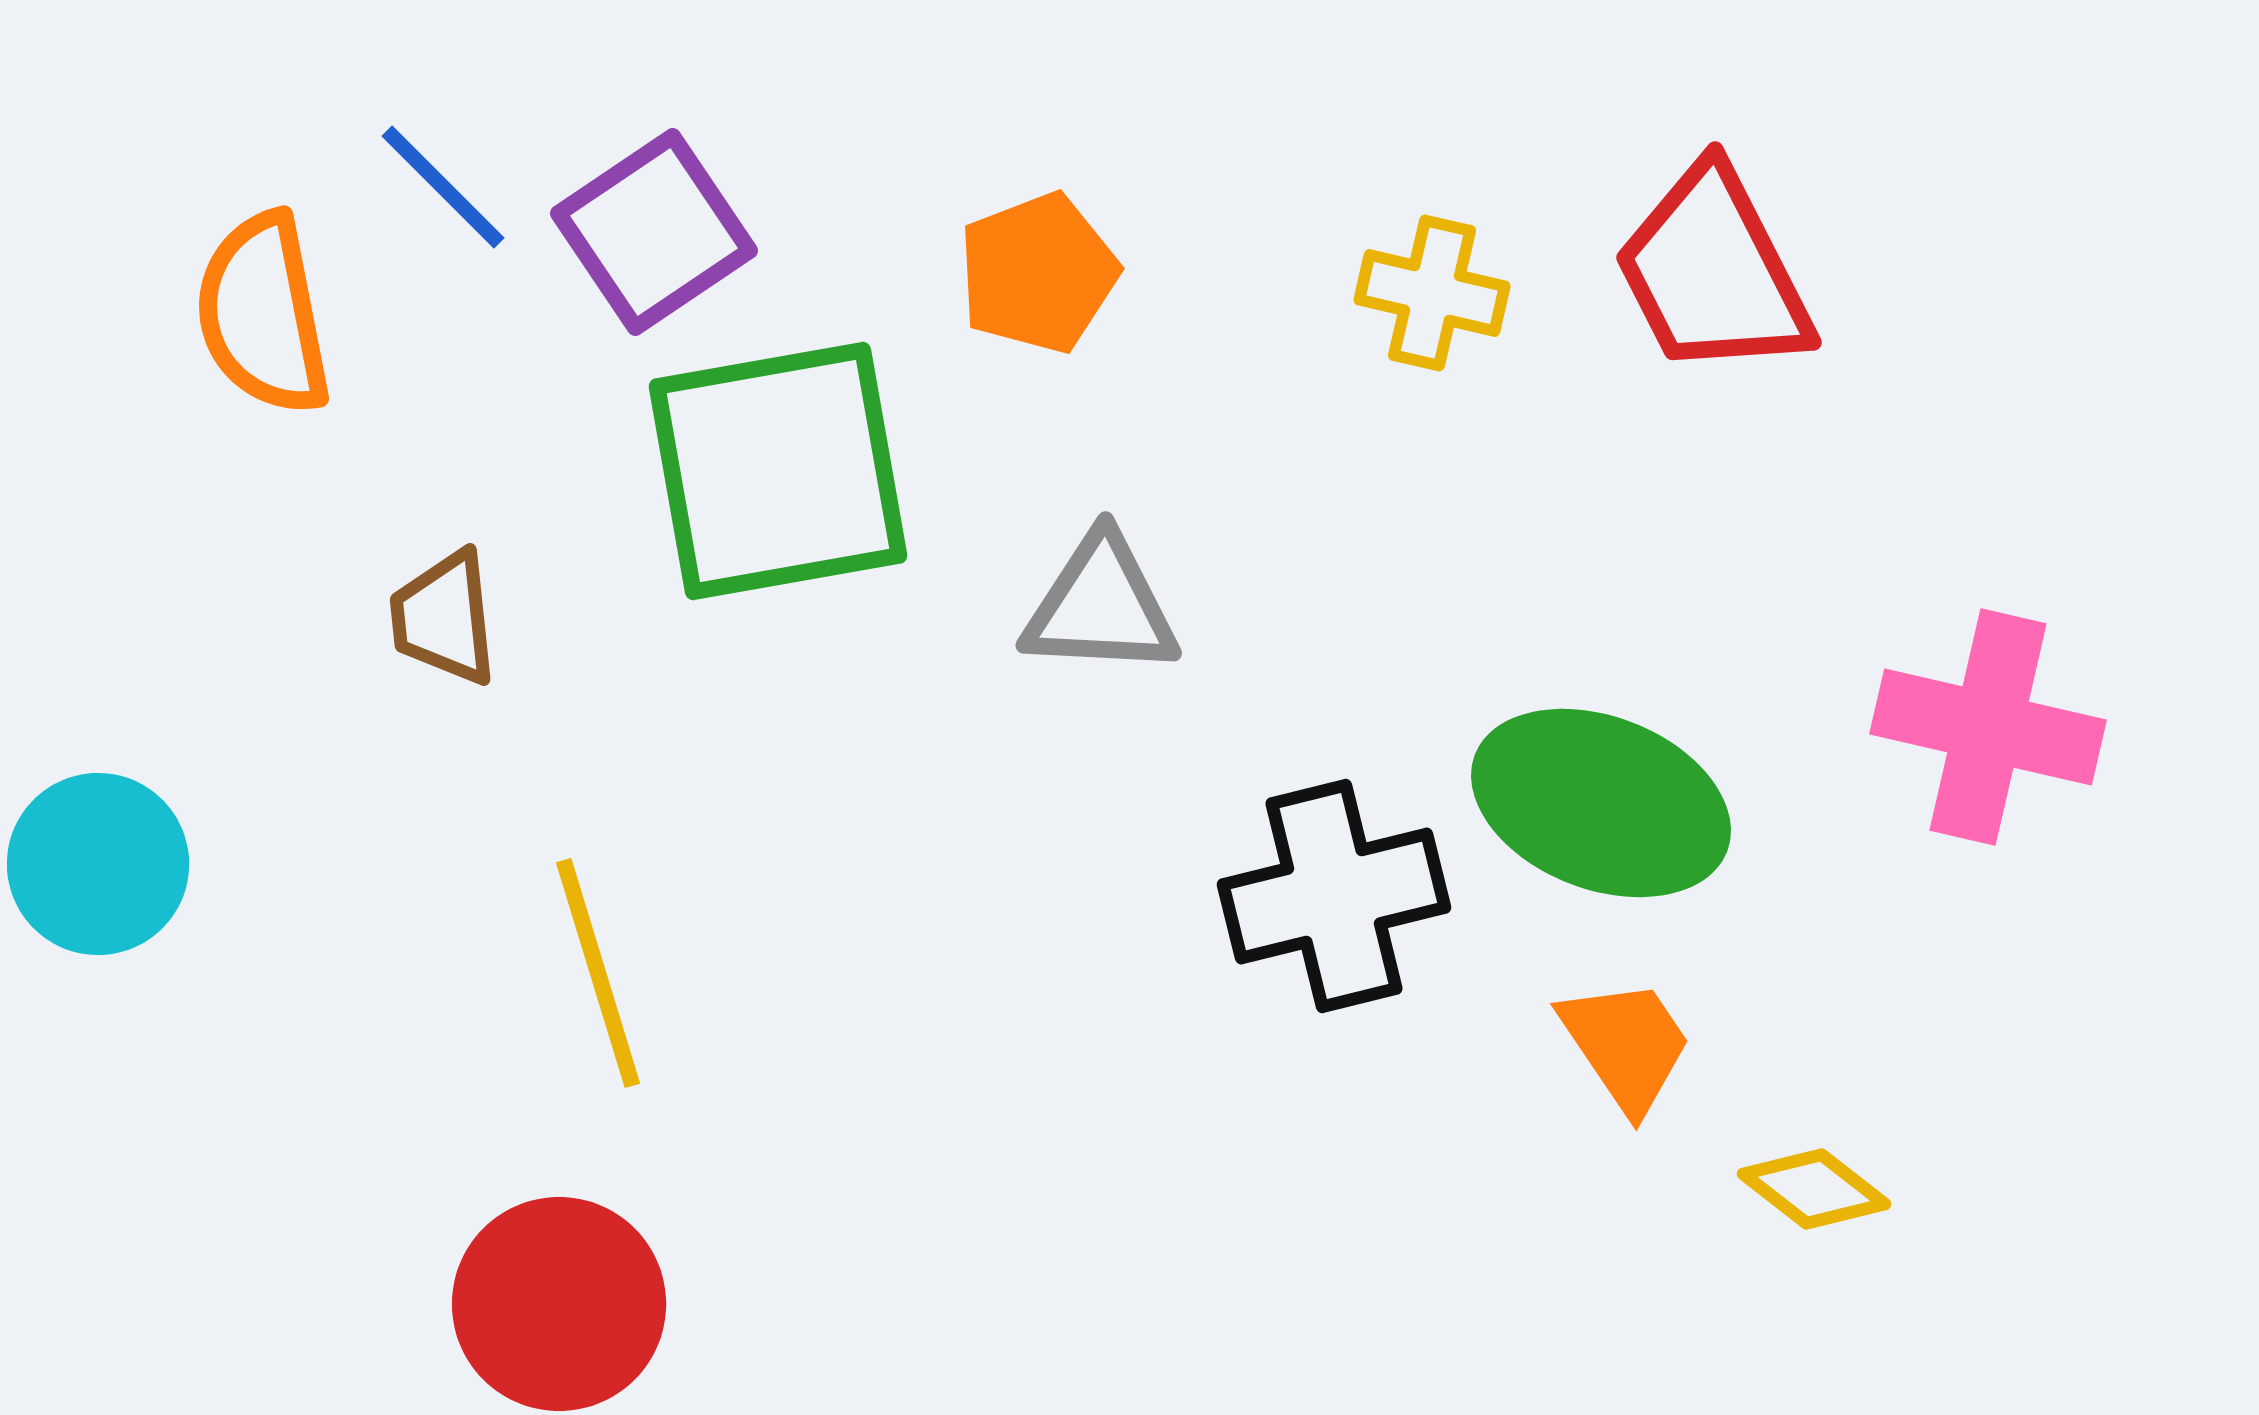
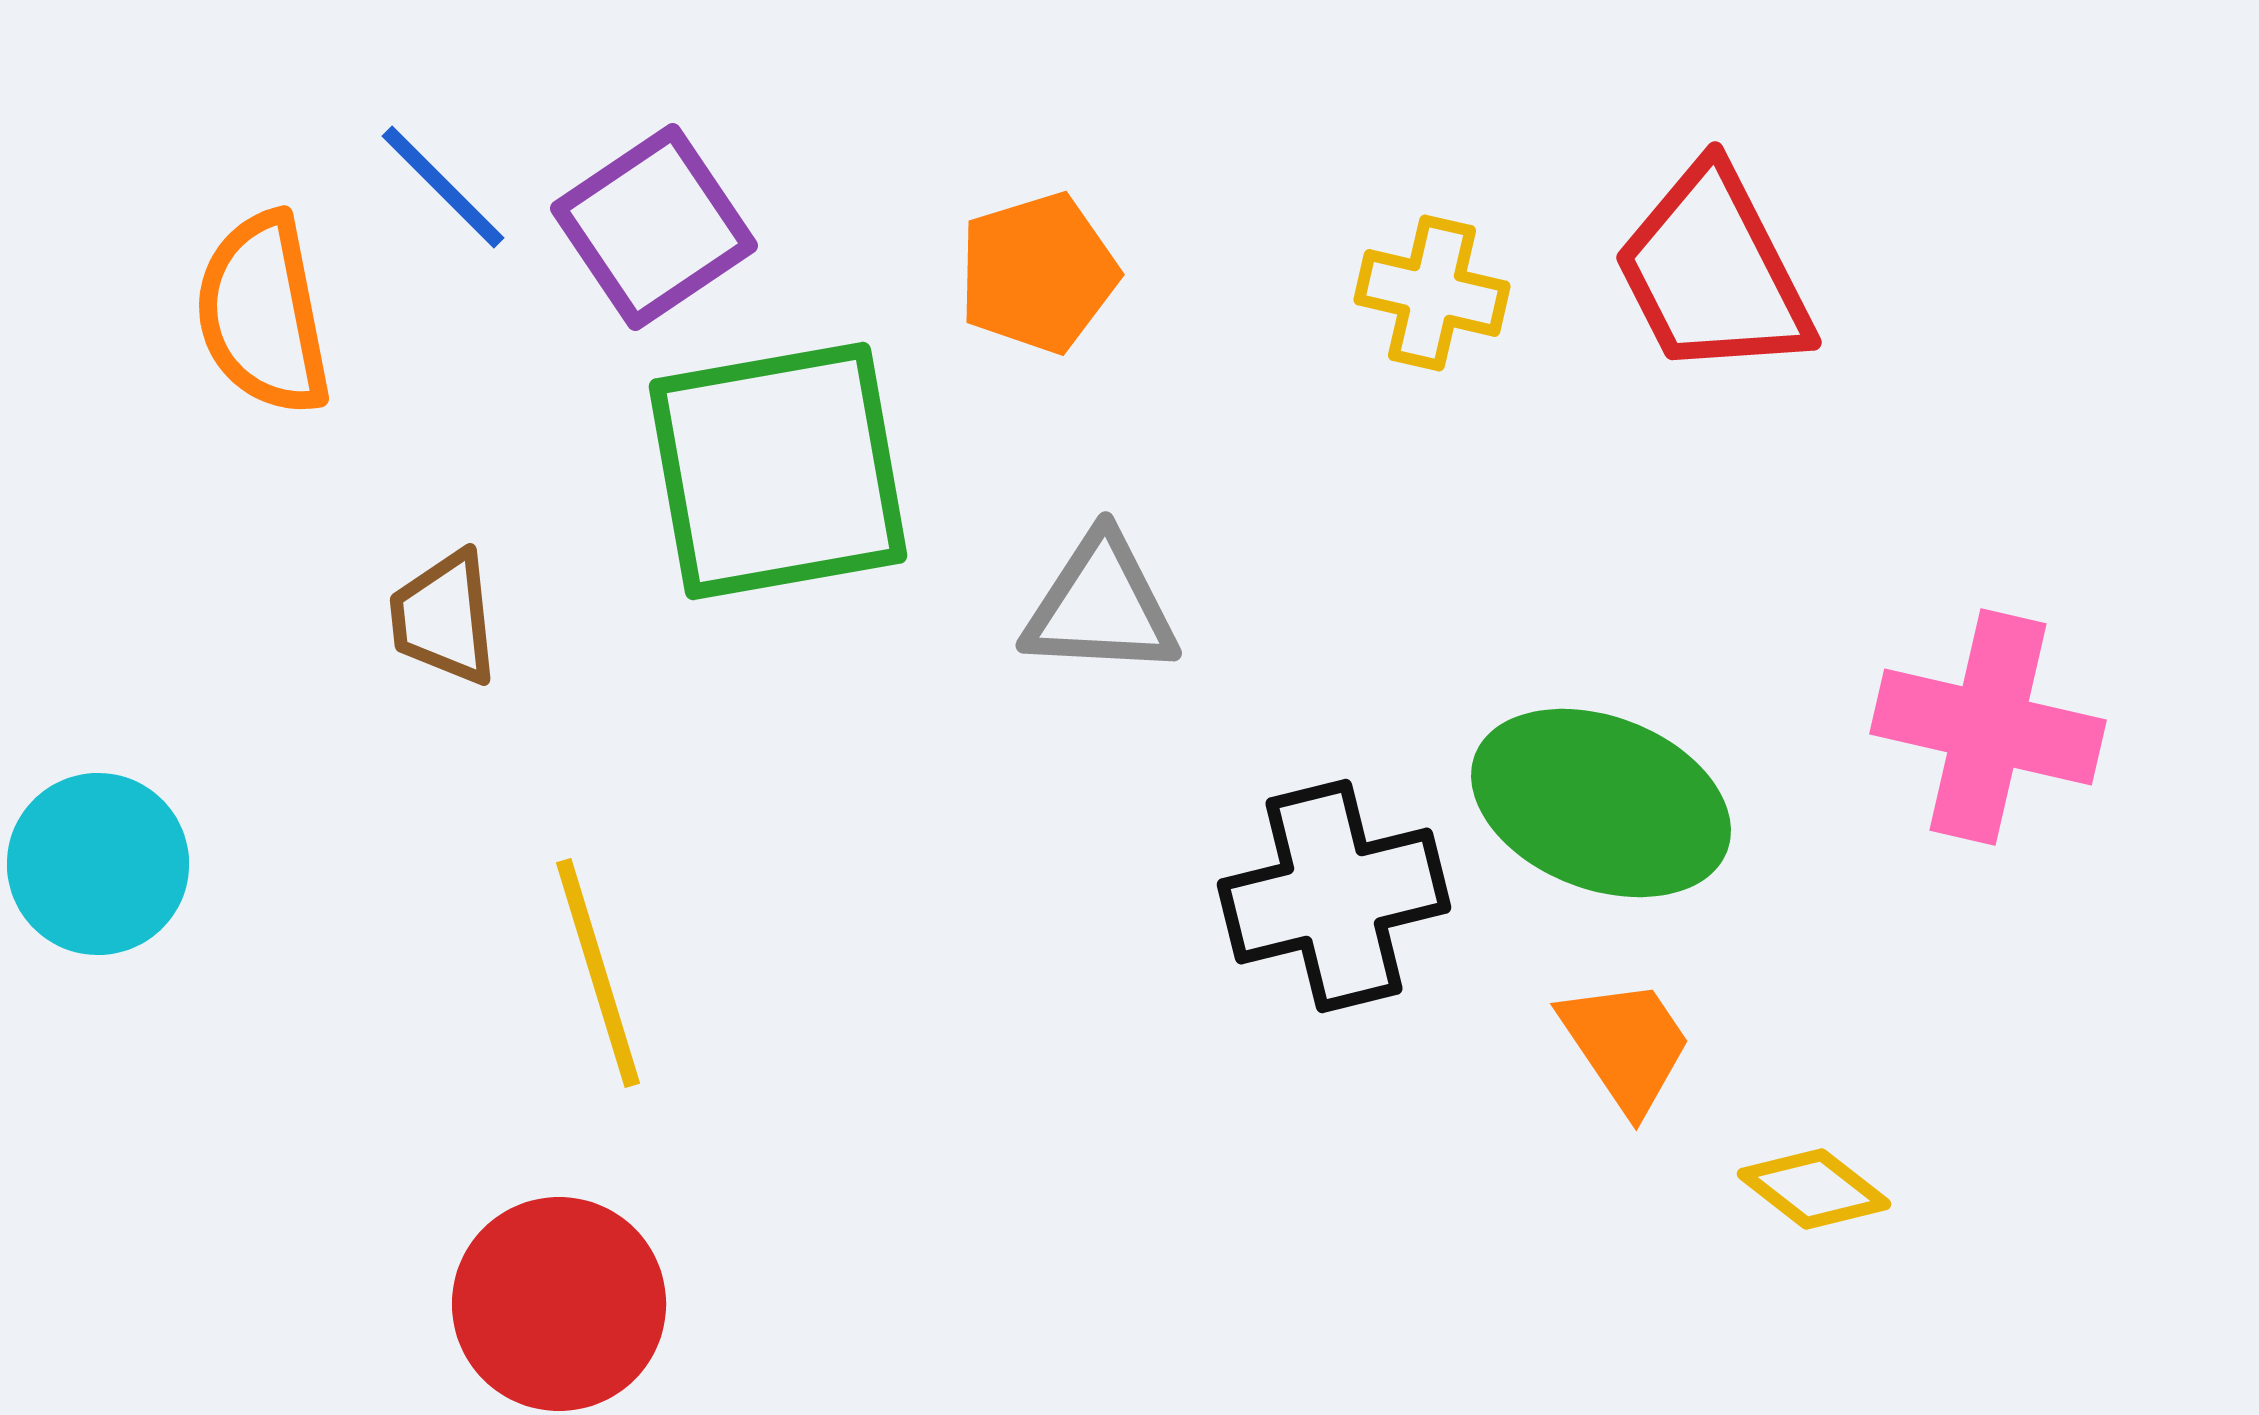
purple square: moved 5 px up
orange pentagon: rotated 4 degrees clockwise
